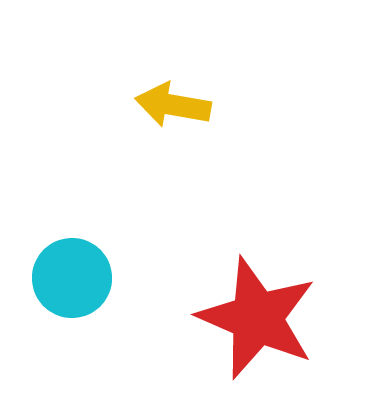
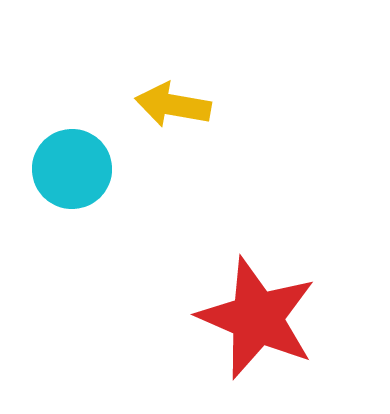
cyan circle: moved 109 px up
